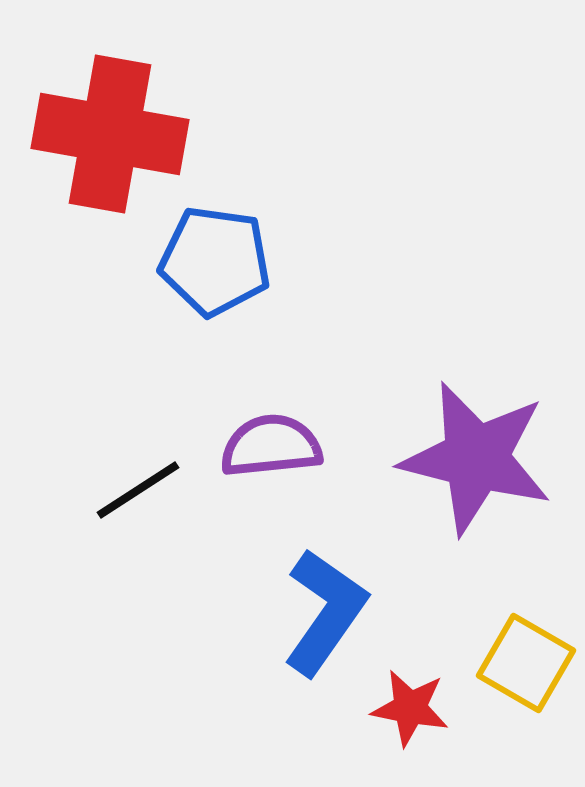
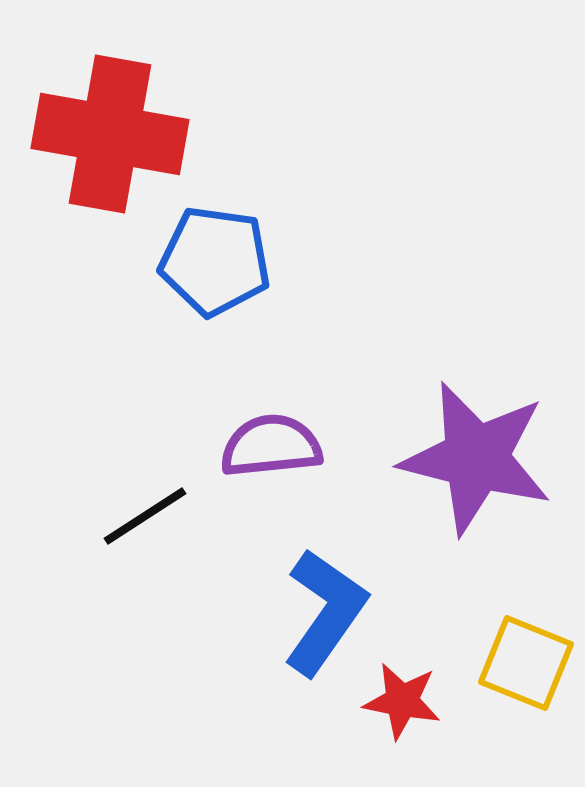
black line: moved 7 px right, 26 px down
yellow square: rotated 8 degrees counterclockwise
red star: moved 8 px left, 7 px up
